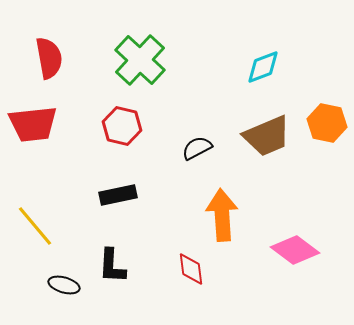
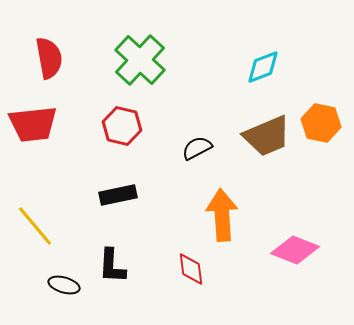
orange hexagon: moved 6 px left
pink diamond: rotated 15 degrees counterclockwise
